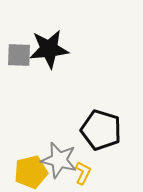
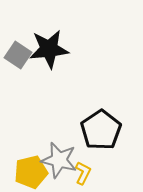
gray square: moved 1 px left; rotated 32 degrees clockwise
black pentagon: rotated 21 degrees clockwise
